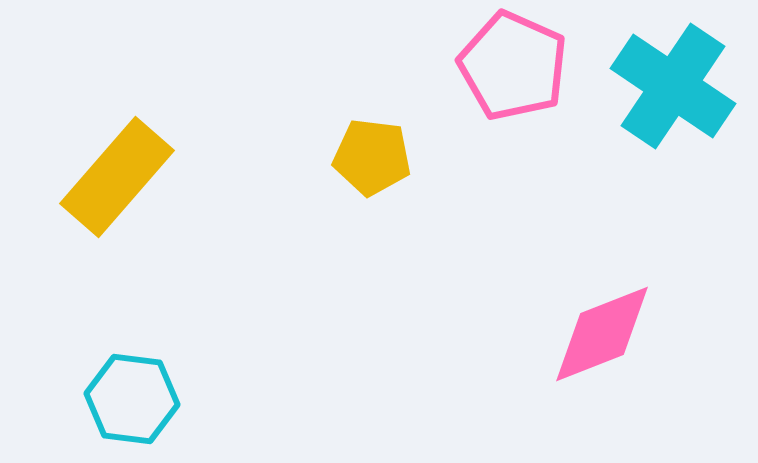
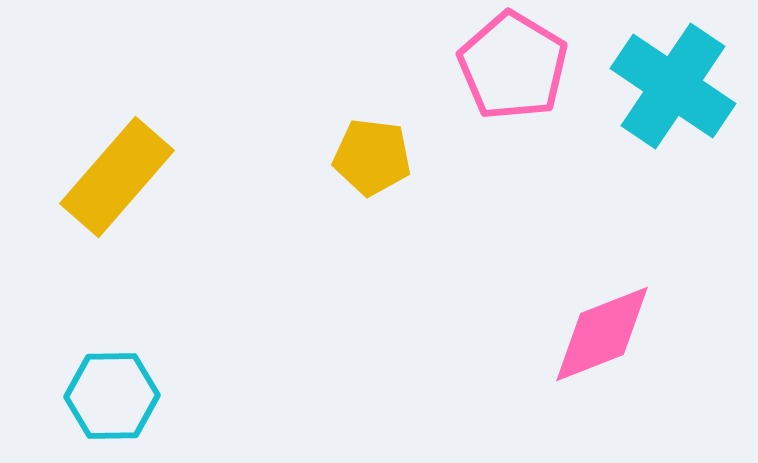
pink pentagon: rotated 7 degrees clockwise
cyan hexagon: moved 20 px left, 3 px up; rotated 8 degrees counterclockwise
